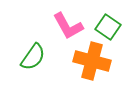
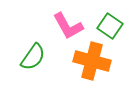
green square: moved 2 px right, 1 px up
